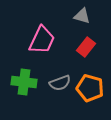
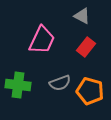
gray triangle: rotated 12 degrees clockwise
green cross: moved 6 px left, 3 px down
orange pentagon: moved 3 px down
